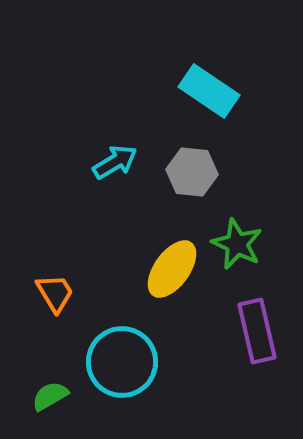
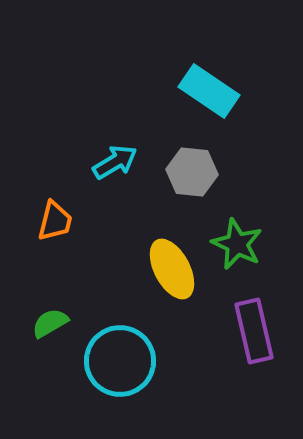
yellow ellipse: rotated 64 degrees counterclockwise
orange trapezoid: moved 72 px up; rotated 45 degrees clockwise
purple rectangle: moved 3 px left
cyan circle: moved 2 px left, 1 px up
green semicircle: moved 73 px up
